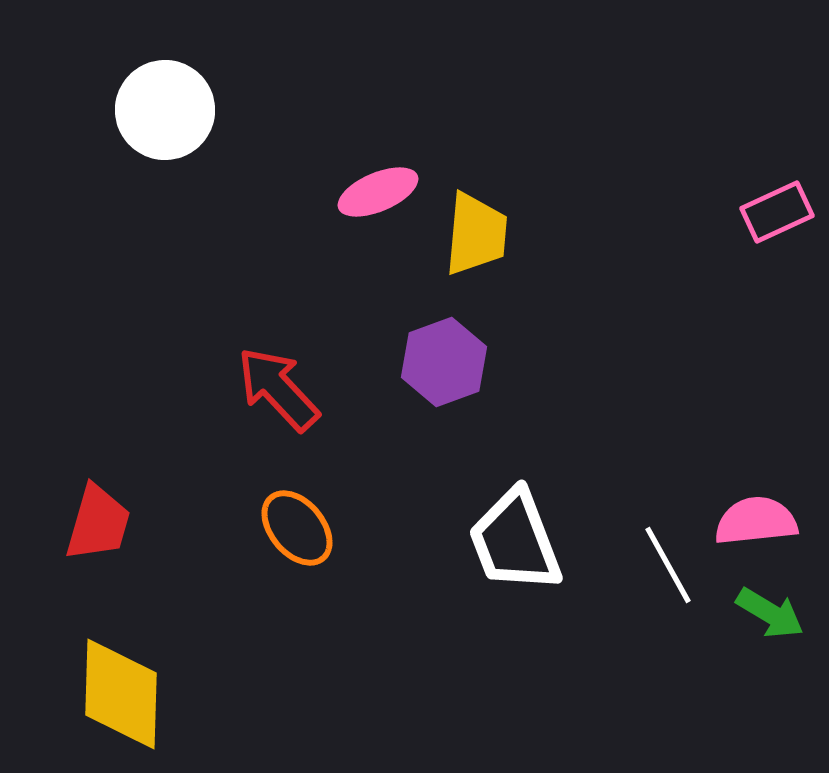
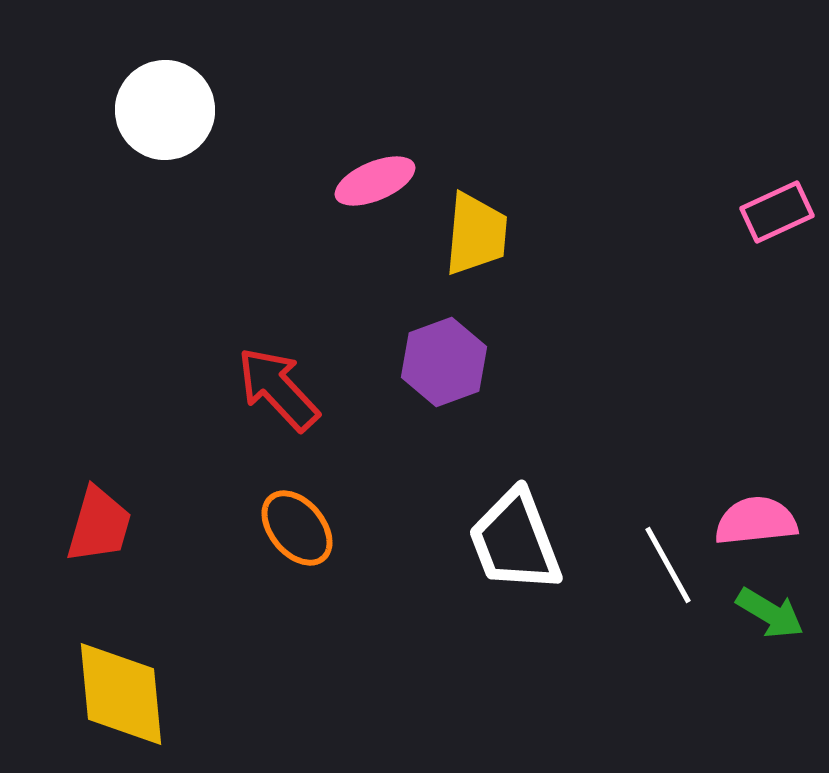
pink ellipse: moved 3 px left, 11 px up
red trapezoid: moved 1 px right, 2 px down
yellow diamond: rotated 7 degrees counterclockwise
